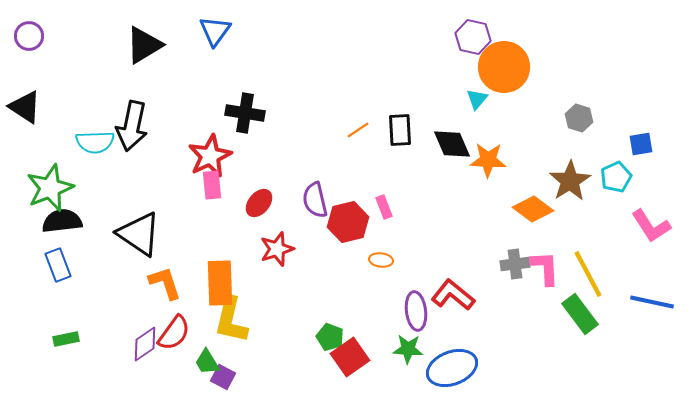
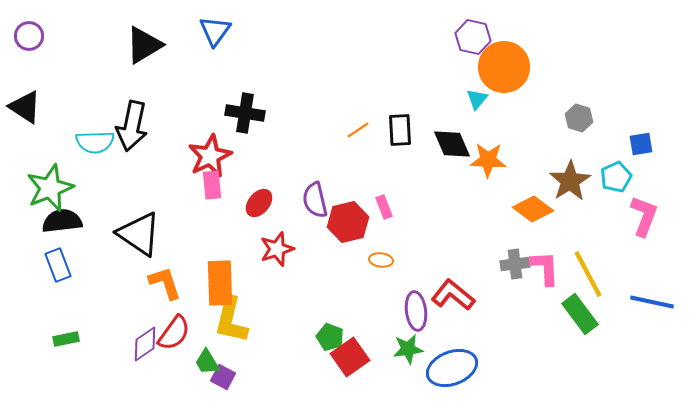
pink L-shape at (651, 226): moved 7 px left, 10 px up; rotated 126 degrees counterclockwise
green star at (408, 349): rotated 12 degrees counterclockwise
